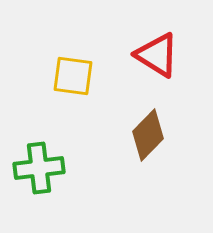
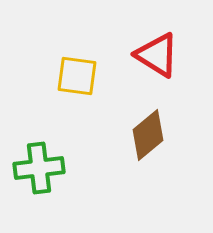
yellow square: moved 4 px right
brown diamond: rotated 6 degrees clockwise
